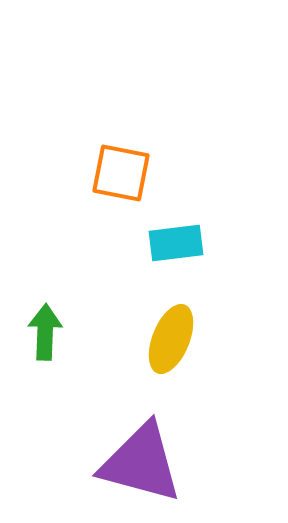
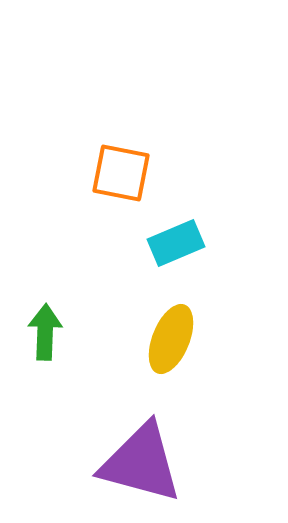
cyan rectangle: rotated 16 degrees counterclockwise
